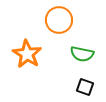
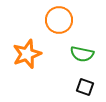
orange star: rotated 20 degrees clockwise
